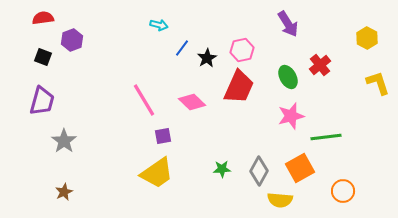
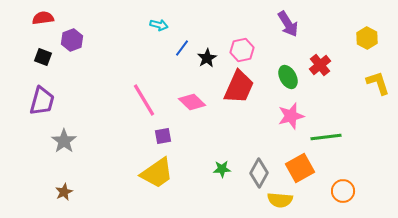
gray diamond: moved 2 px down
